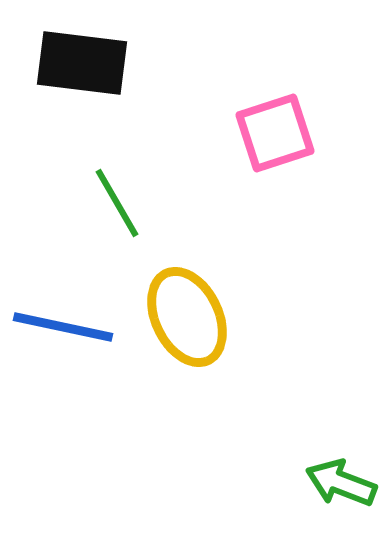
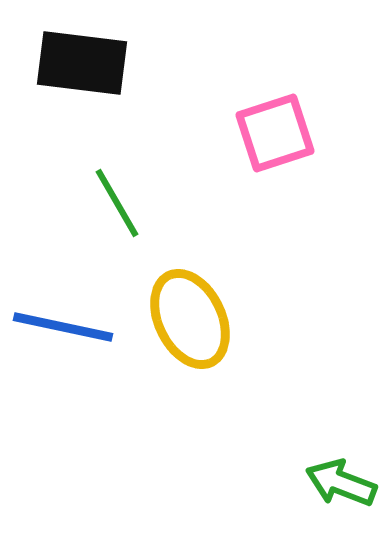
yellow ellipse: moved 3 px right, 2 px down
